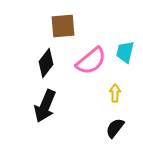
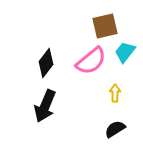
brown square: moved 42 px right; rotated 8 degrees counterclockwise
cyan trapezoid: rotated 25 degrees clockwise
black semicircle: moved 1 px down; rotated 20 degrees clockwise
